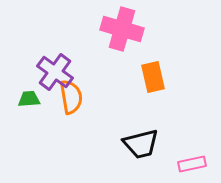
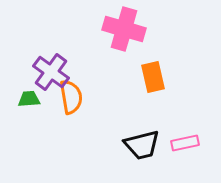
pink cross: moved 2 px right
purple cross: moved 4 px left
black trapezoid: moved 1 px right, 1 px down
pink rectangle: moved 7 px left, 21 px up
